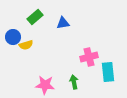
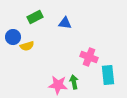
green rectangle: rotated 14 degrees clockwise
blue triangle: moved 2 px right; rotated 16 degrees clockwise
yellow semicircle: moved 1 px right, 1 px down
pink cross: rotated 36 degrees clockwise
cyan rectangle: moved 3 px down
pink star: moved 13 px right
